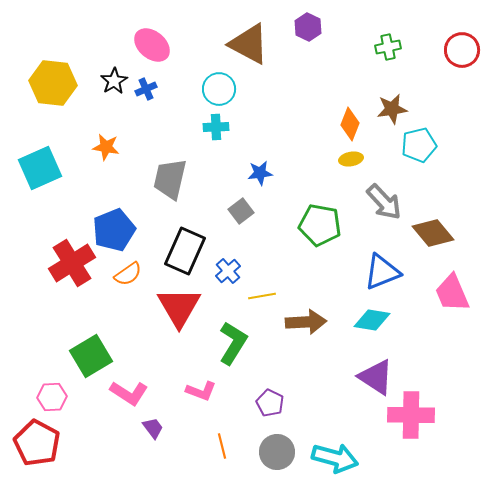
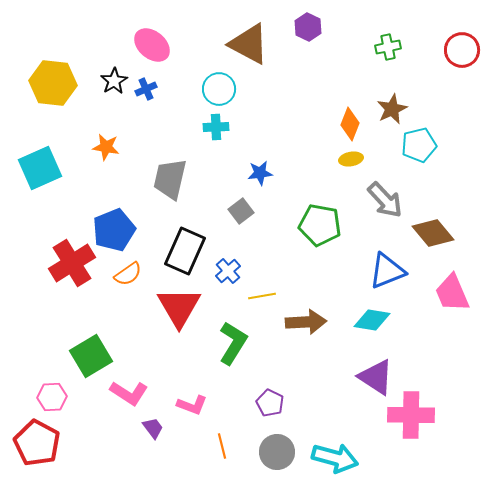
brown star at (392, 109): rotated 16 degrees counterclockwise
gray arrow at (384, 202): moved 1 px right, 2 px up
blue triangle at (382, 272): moved 5 px right, 1 px up
pink L-shape at (201, 391): moved 9 px left, 14 px down
